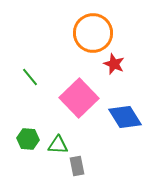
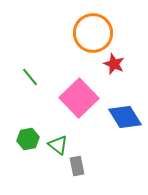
green hexagon: rotated 15 degrees counterclockwise
green triangle: rotated 35 degrees clockwise
